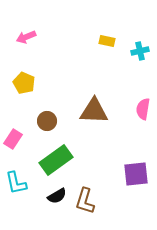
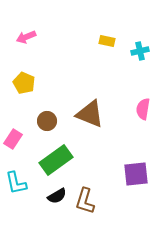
brown triangle: moved 4 px left, 3 px down; rotated 20 degrees clockwise
